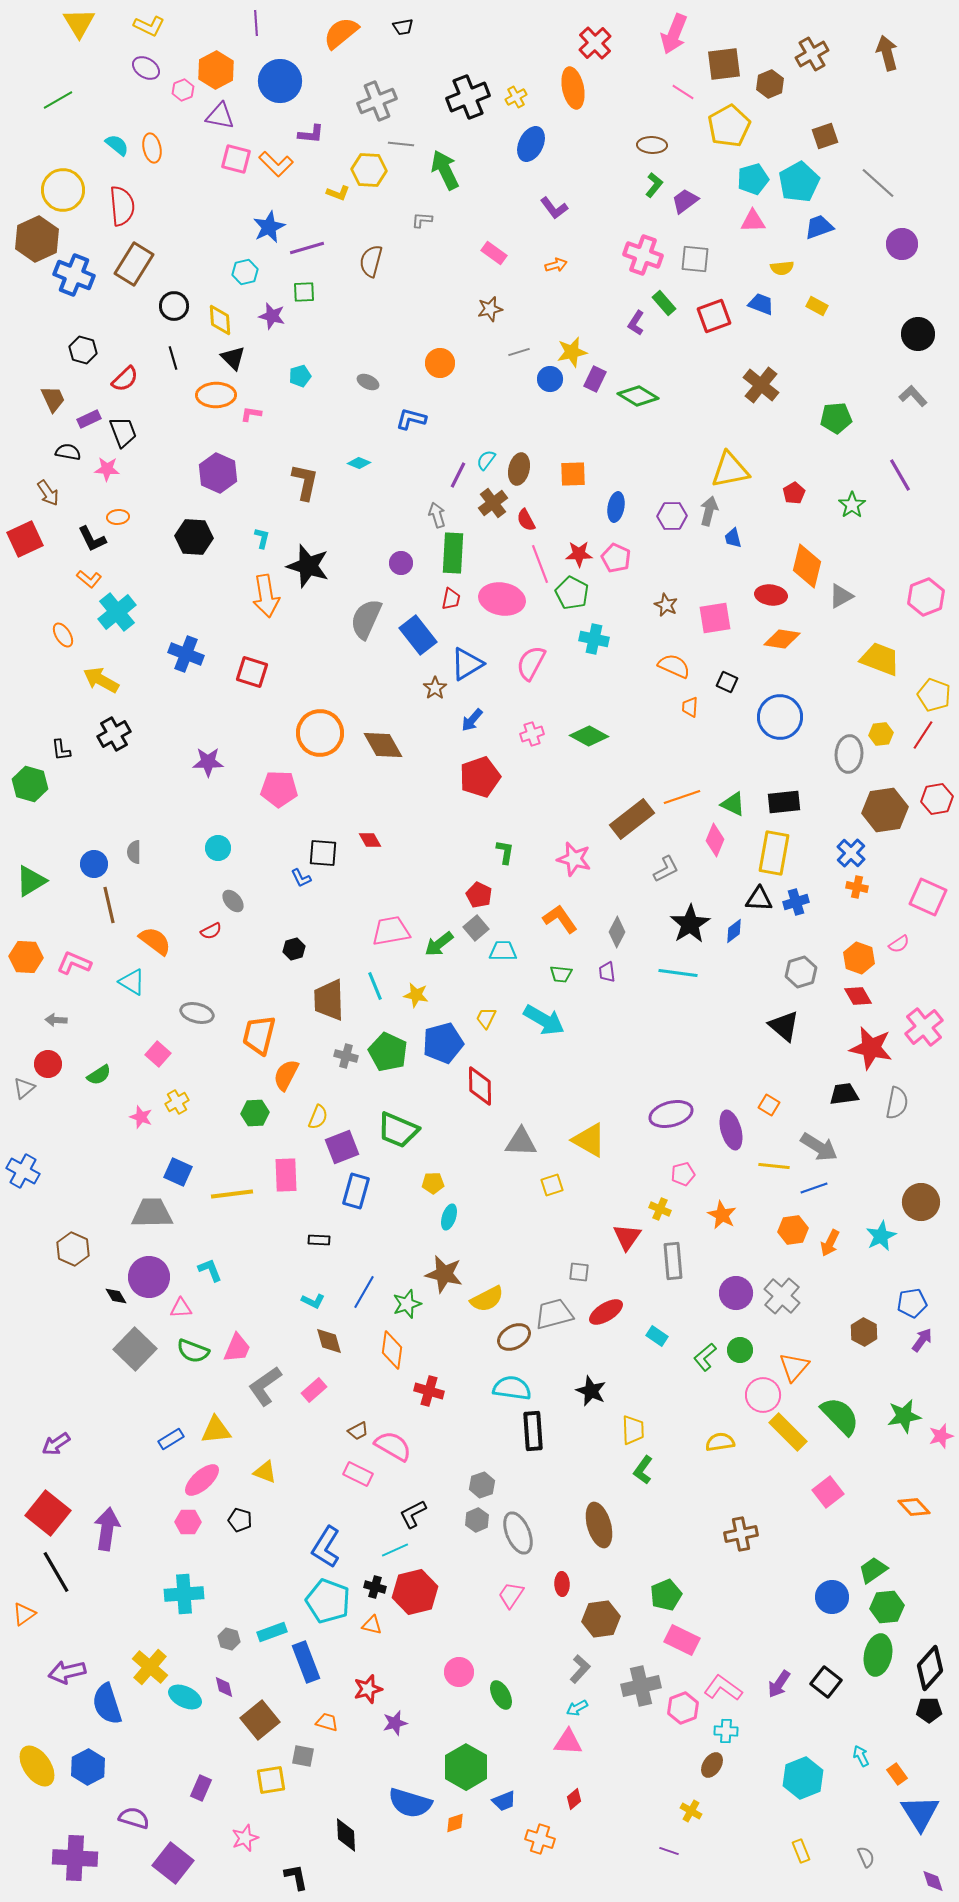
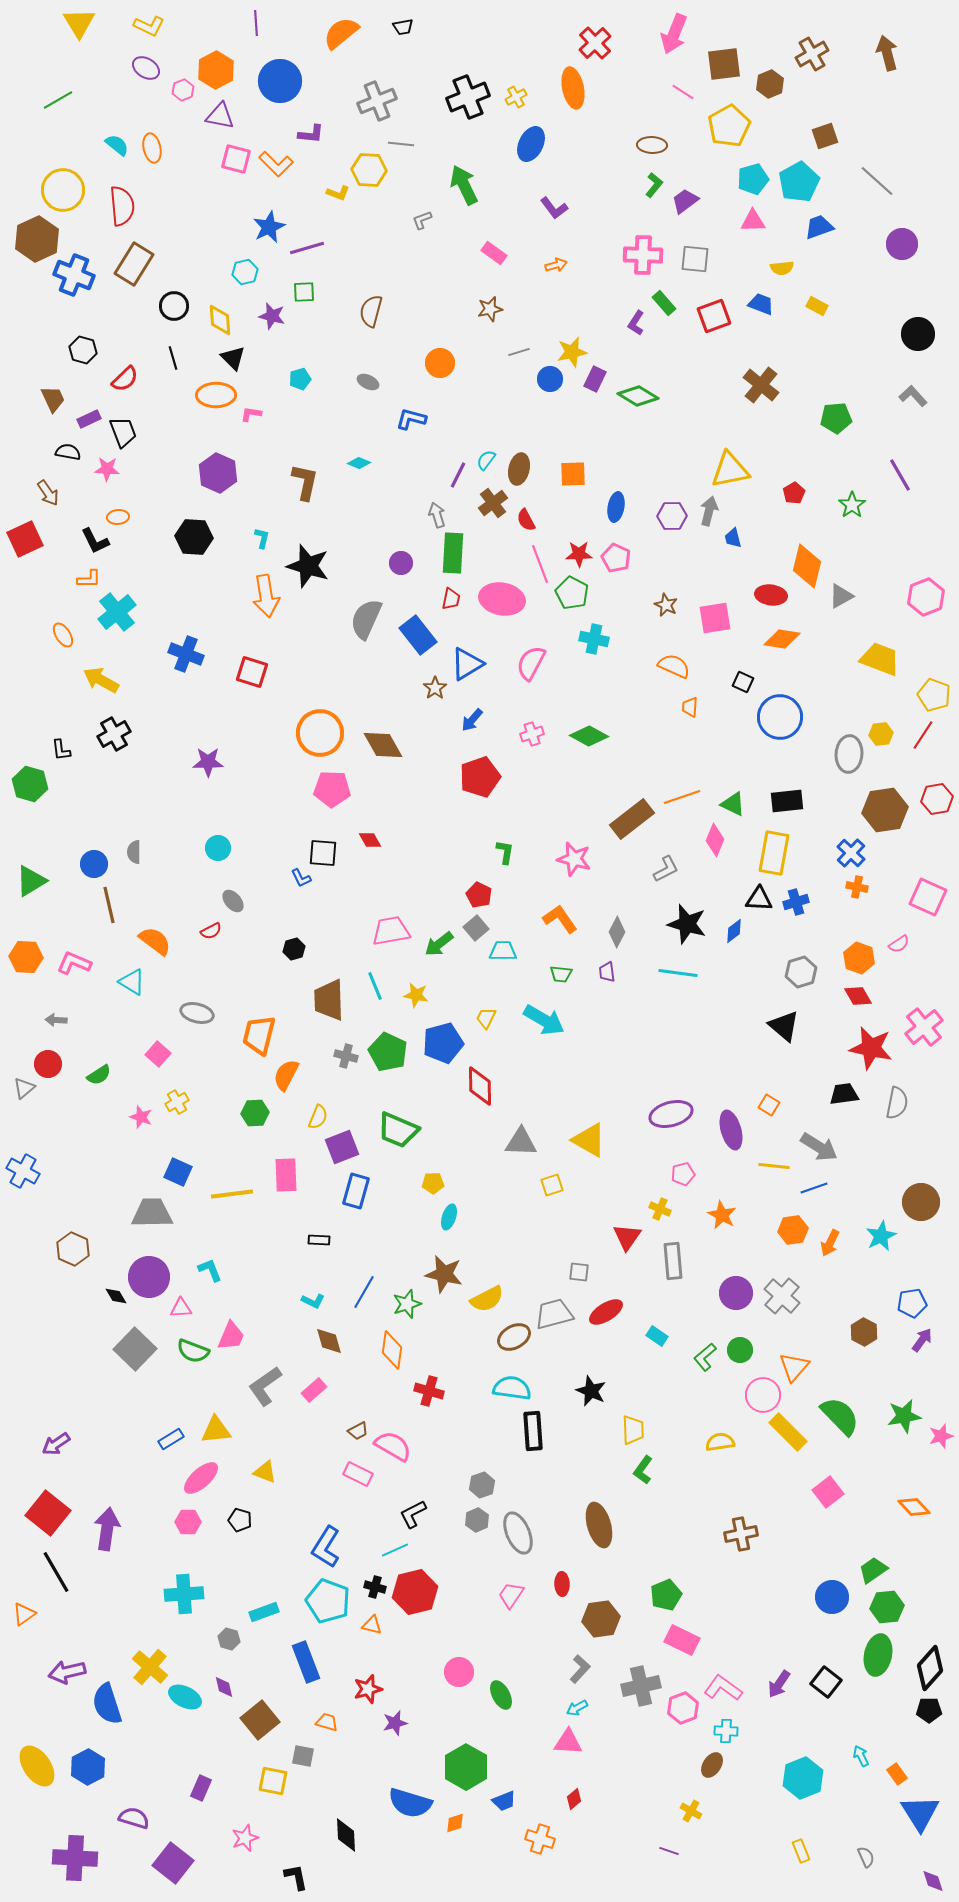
green arrow at (445, 170): moved 19 px right, 15 px down
gray line at (878, 183): moved 1 px left, 2 px up
gray L-shape at (422, 220): rotated 25 degrees counterclockwise
pink cross at (643, 255): rotated 18 degrees counterclockwise
brown semicircle at (371, 261): moved 50 px down
cyan pentagon at (300, 376): moved 3 px down
black L-shape at (92, 539): moved 3 px right, 2 px down
orange L-shape at (89, 579): rotated 40 degrees counterclockwise
black square at (727, 682): moved 16 px right
pink pentagon at (279, 789): moved 53 px right
black rectangle at (784, 802): moved 3 px right, 1 px up
black star at (690, 924): moved 3 px left; rotated 24 degrees counterclockwise
pink trapezoid at (237, 1348): moved 6 px left, 12 px up
pink ellipse at (202, 1480): moved 1 px left, 2 px up
cyan rectangle at (272, 1632): moved 8 px left, 20 px up
yellow square at (271, 1780): moved 2 px right, 1 px down; rotated 20 degrees clockwise
